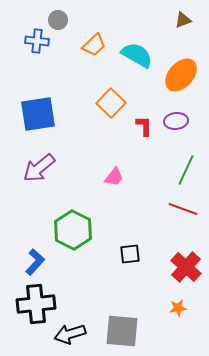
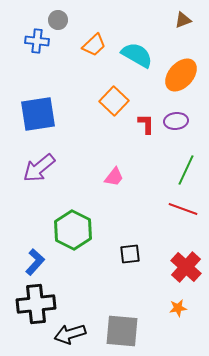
orange square: moved 3 px right, 2 px up
red L-shape: moved 2 px right, 2 px up
